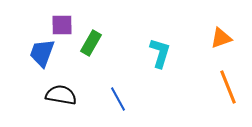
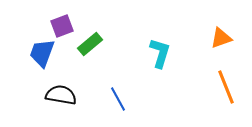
purple square: moved 1 px down; rotated 20 degrees counterclockwise
green rectangle: moved 1 px left, 1 px down; rotated 20 degrees clockwise
orange line: moved 2 px left
